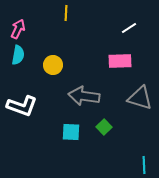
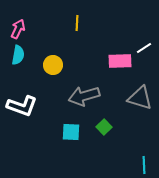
yellow line: moved 11 px right, 10 px down
white line: moved 15 px right, 20 px down
gray arrow: rotated 24 degrees counterclockwise
